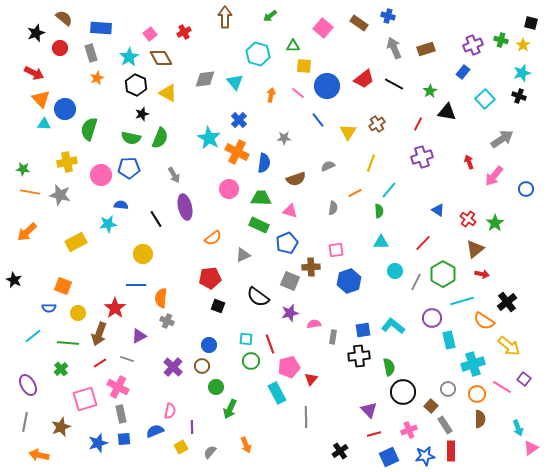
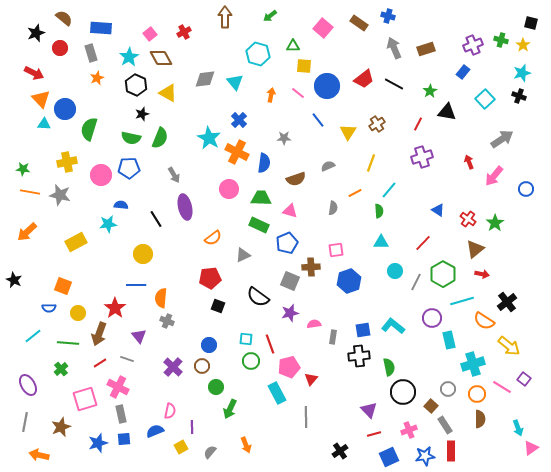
purple triangle at (139, 336): rotated 42 degrees counterclockwise
